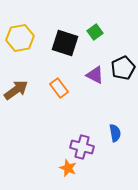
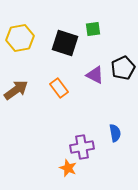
green square: moved 2 px left, 3 px up; rotated 28 degrees clockwise
purple cross: rotated 25 degrees counterclockwise
